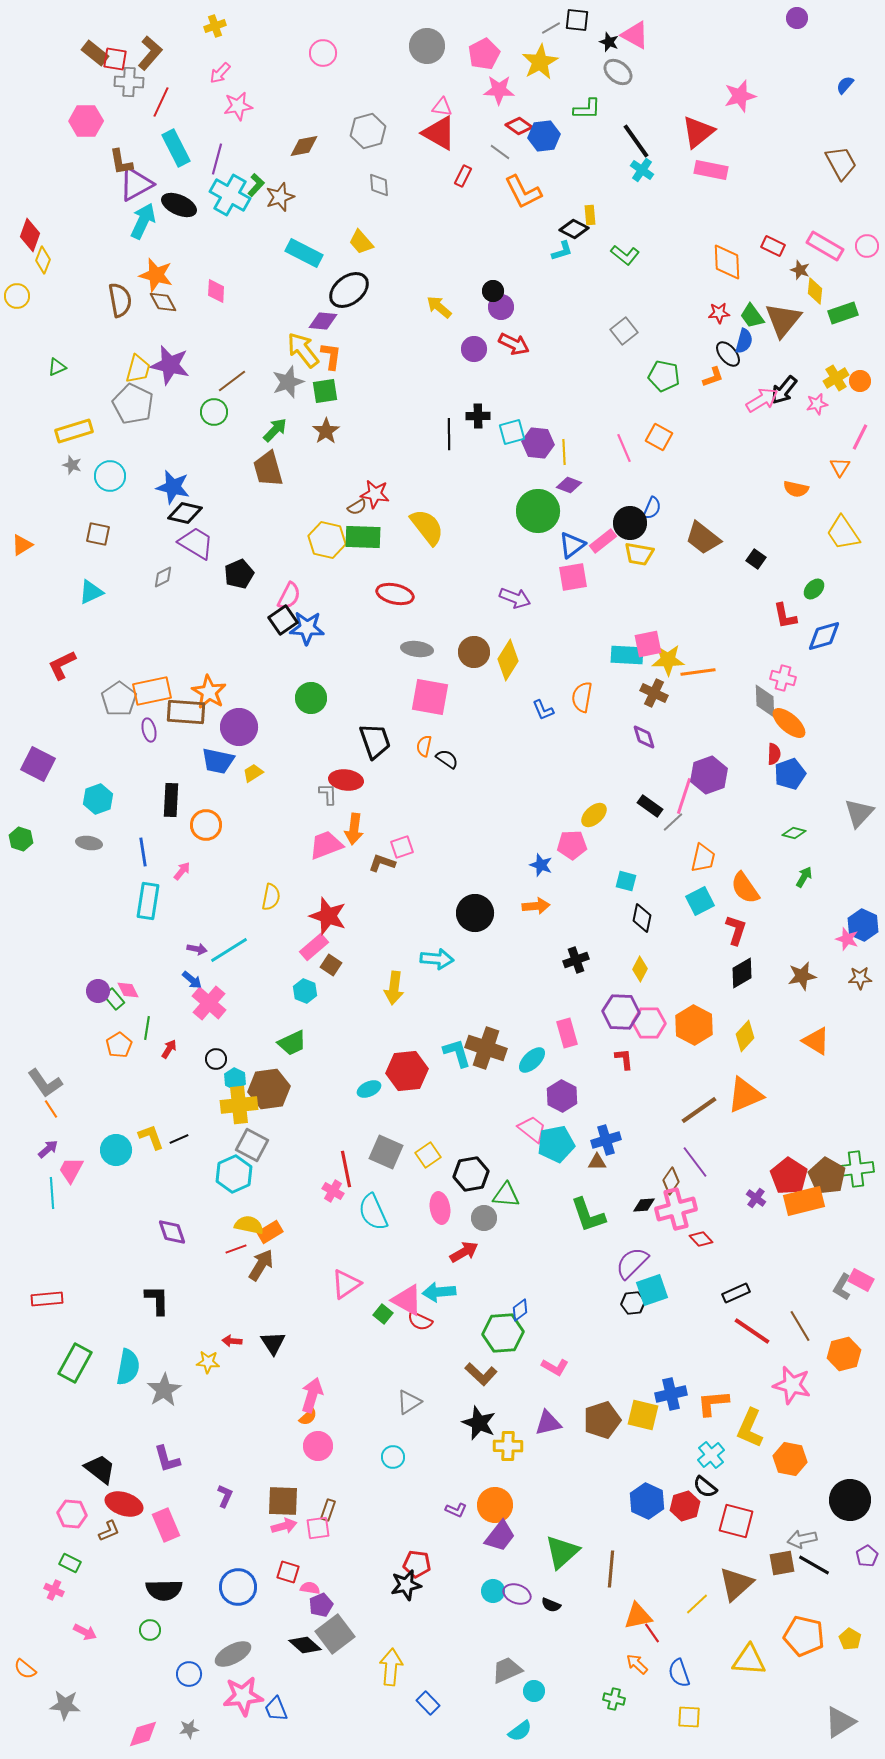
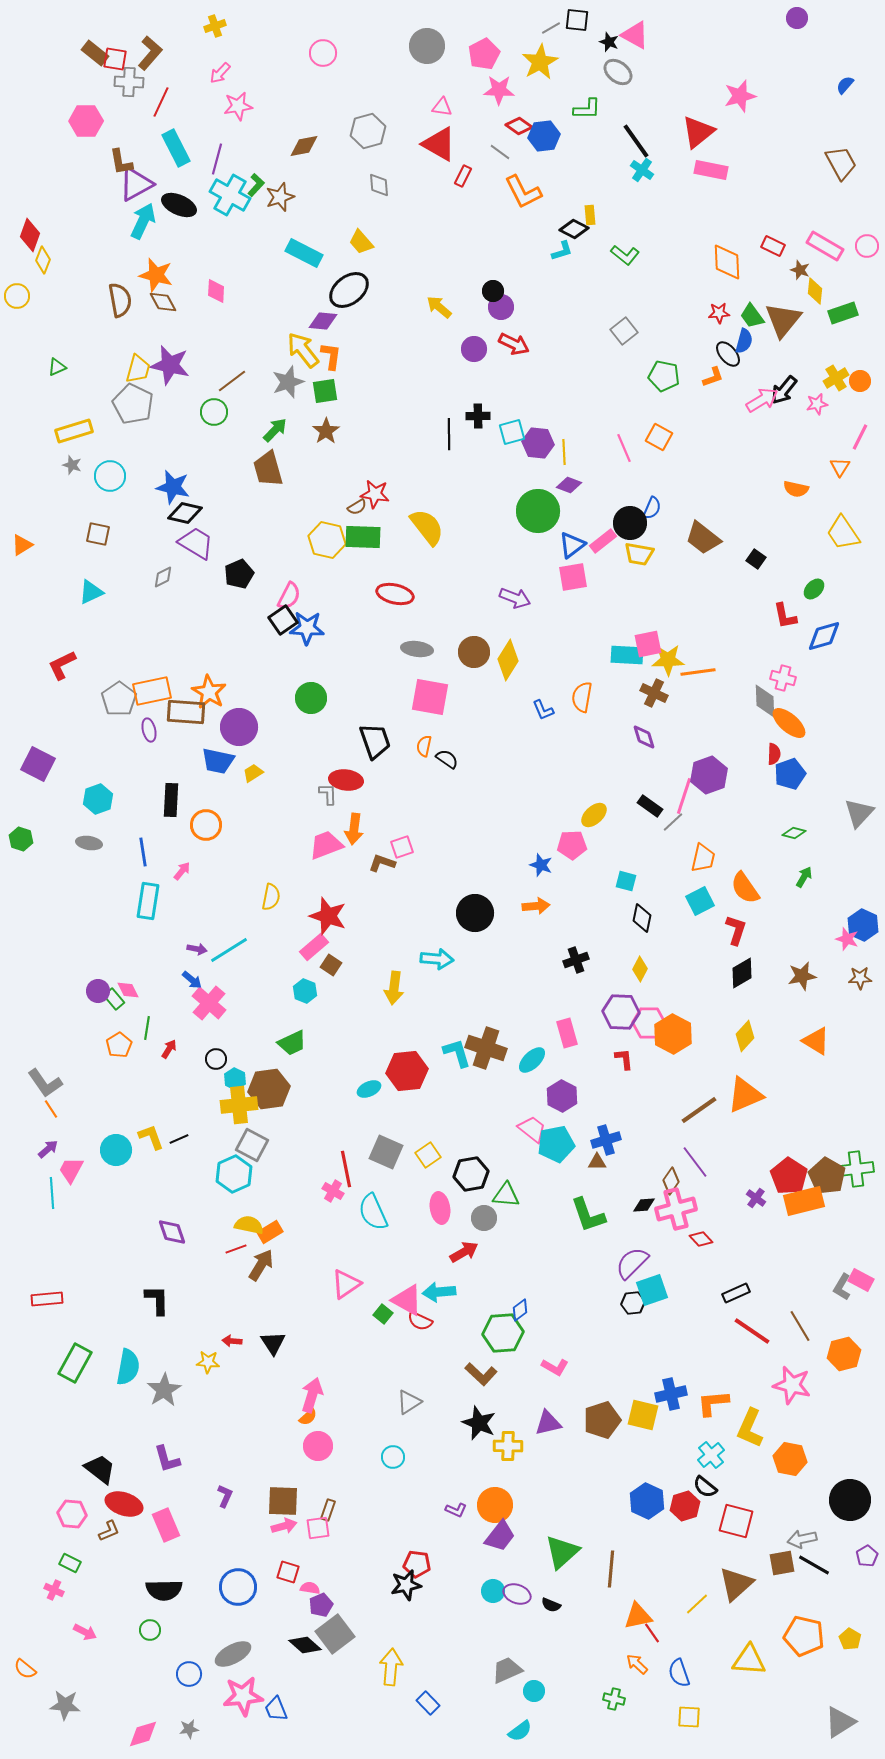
red triangle at (439, 133): moved 11 px down
orange hexagon at (694, 1025): moved 21 px left, 9 px down
